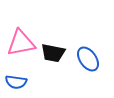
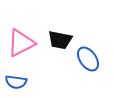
pink triangle: rotated 16 degrees counterclockwise
black trapezoid: moved 7 px right, 13 px up
